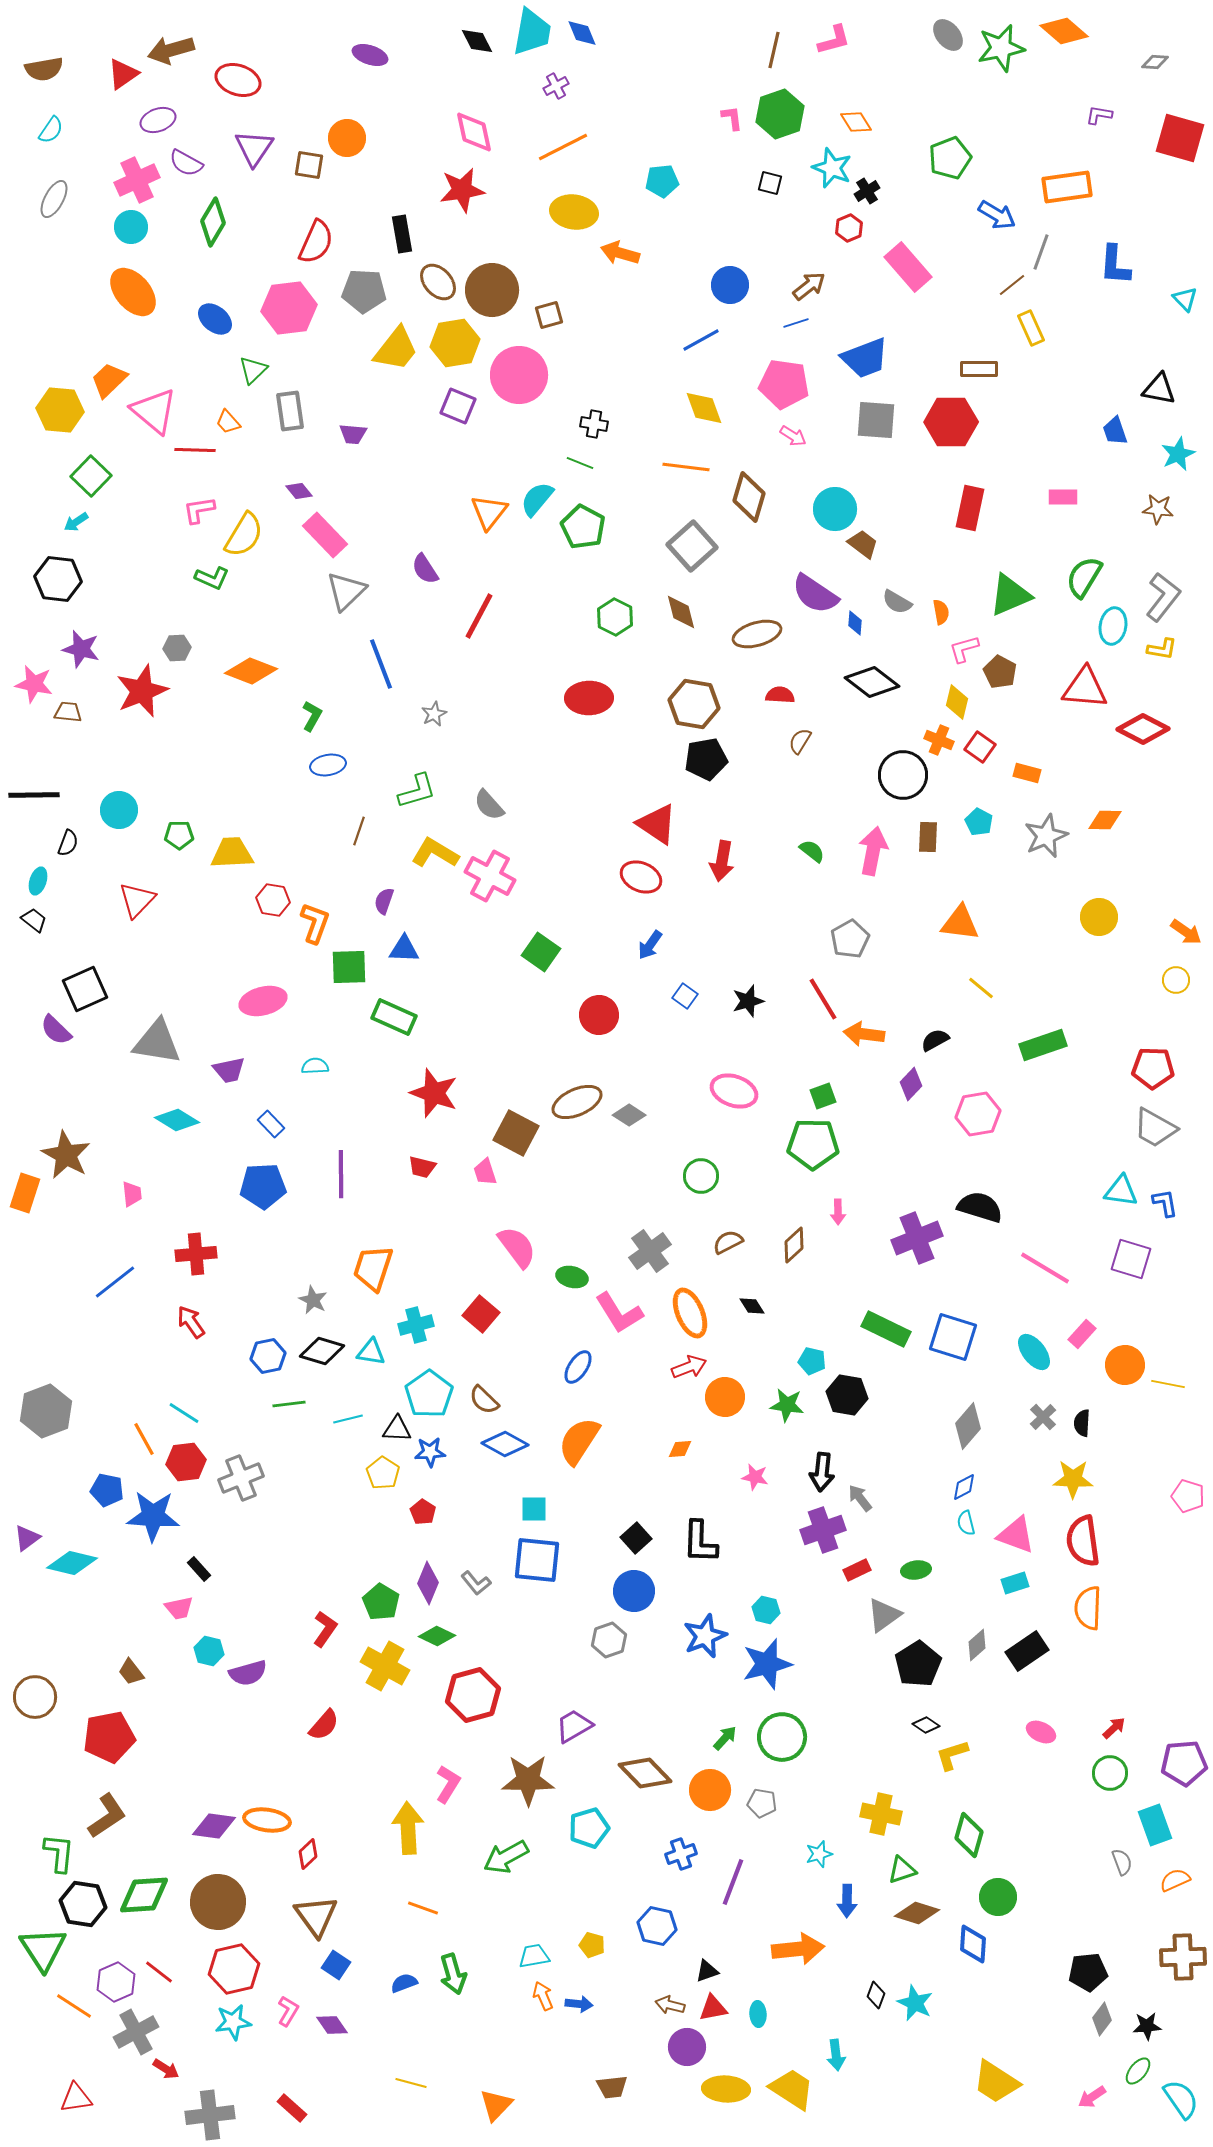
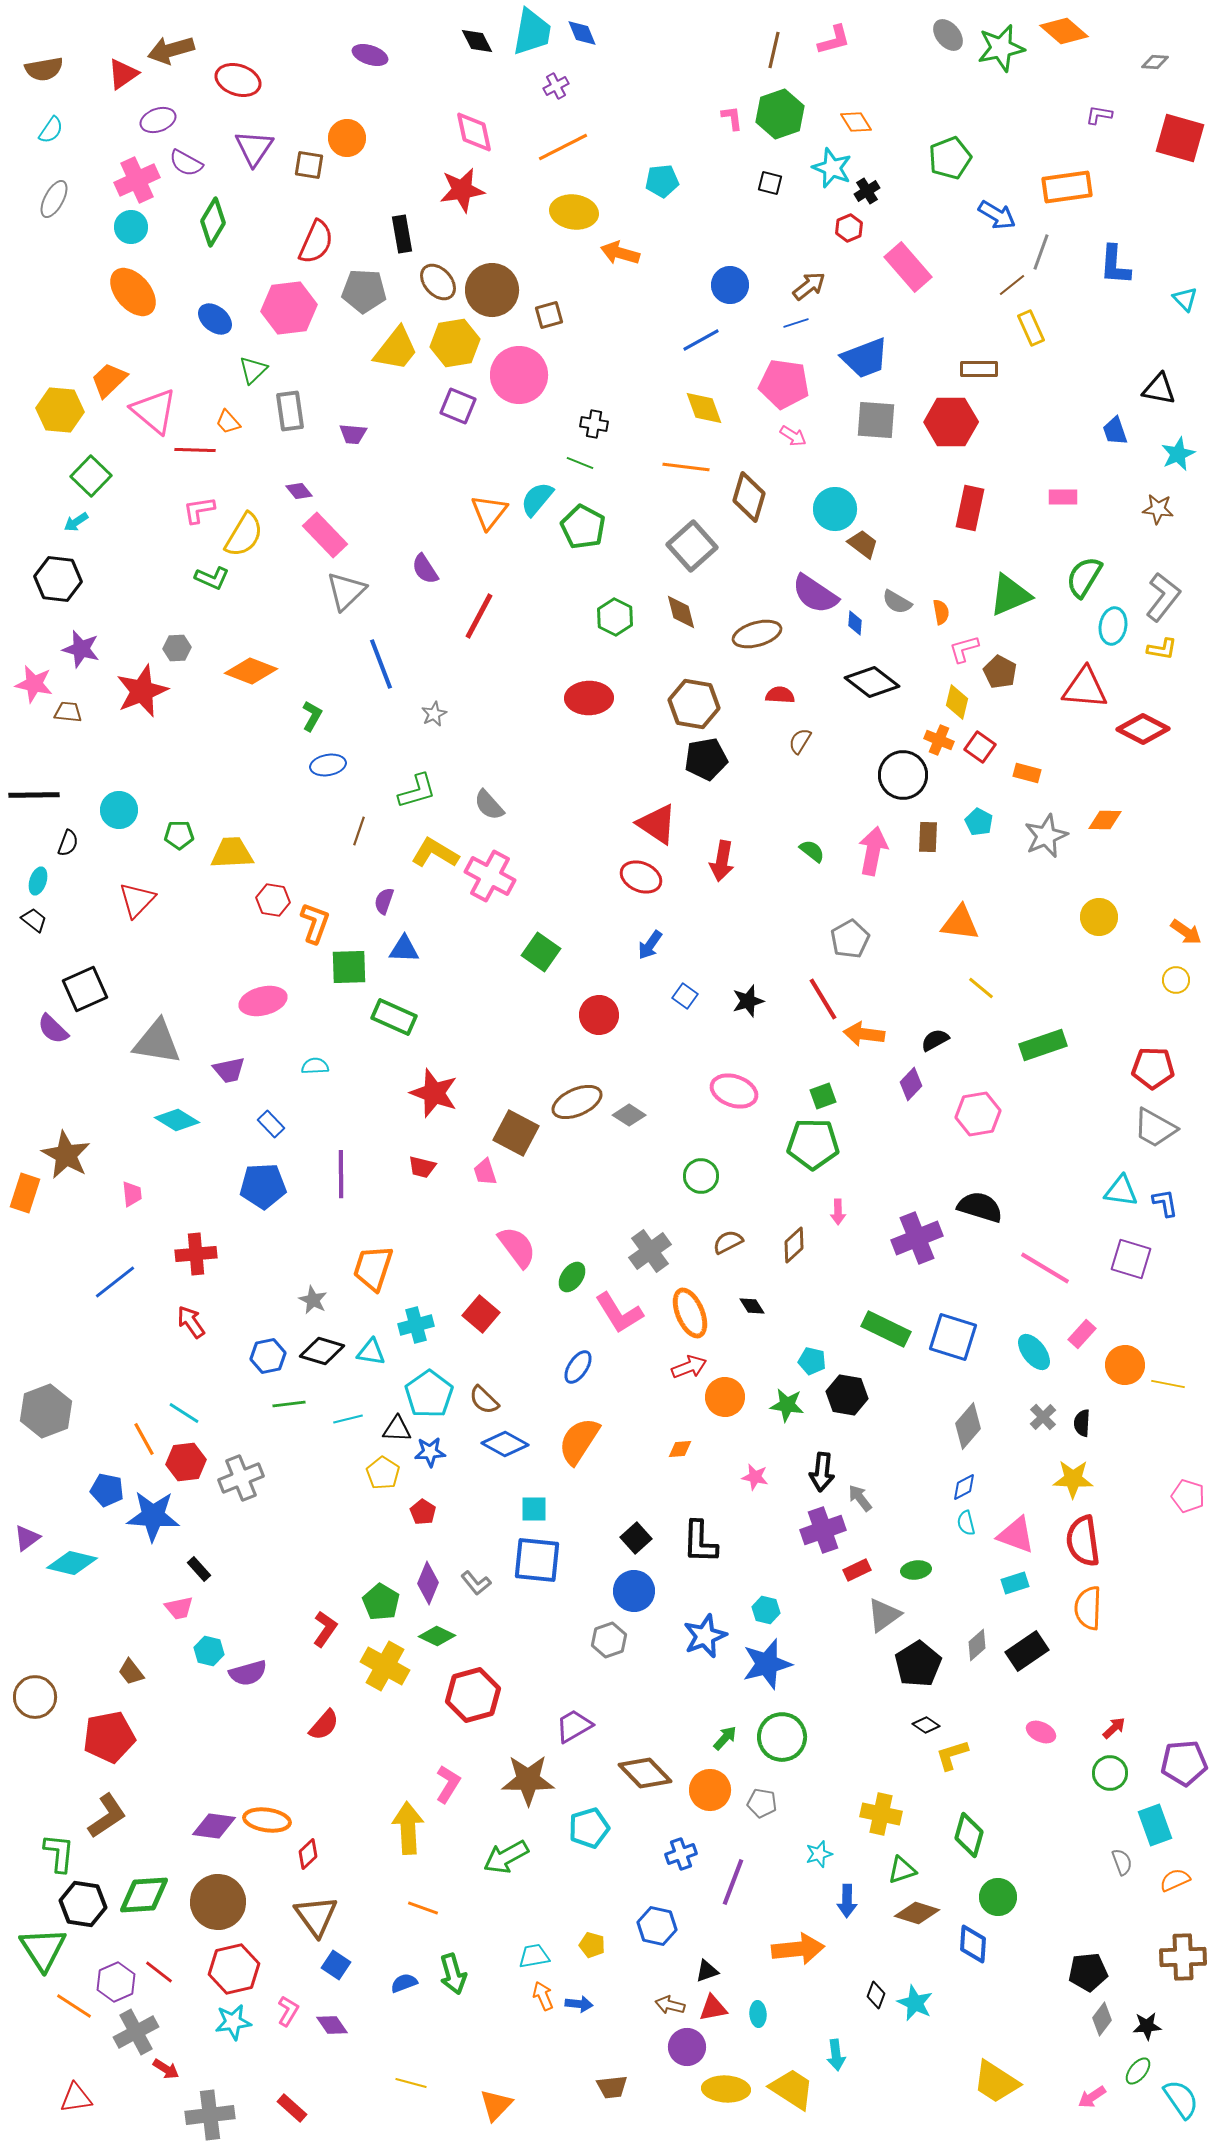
purple semicircle at (56, 1030): moved 3 px left, 1 px up
green ellipse at (572, 1277): rotated 68 degrees counterclockwise
